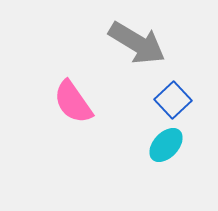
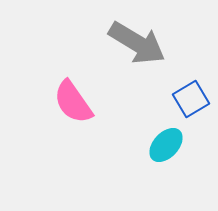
blue square: moved 18 px right, 1 px up; rotated 12 degrees clockwise
